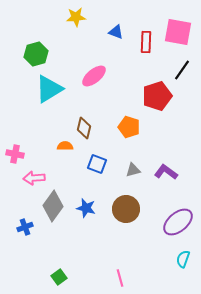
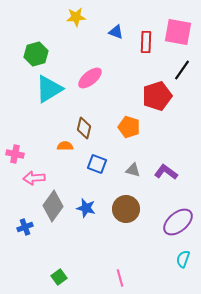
pink ellipse: moved 4 px left, 2 px down
gray triangle: rotated 28 degrees clockwise
